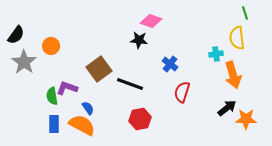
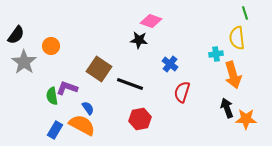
brown square: rotated 20 degrees counterclockwise
black arrow: rotated 72 degrees counterclockwise
blue rectangle: moved 1 px right, 6 px down; rotated 30 degrees clockwise
